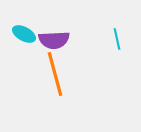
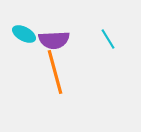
cyan line: moved 9 px left; rotated 20 degrees counterclockwise
orange line: moved 2 px up
